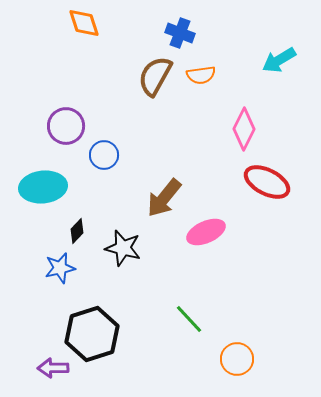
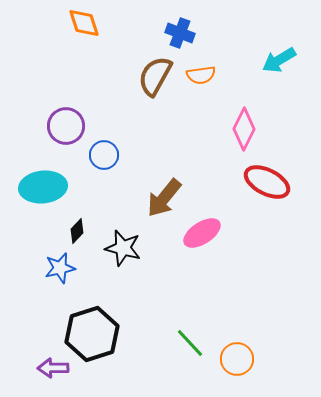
pink ellipse: moved 4 px left, 1 px down; rotated 9 degrees counterclockwise
green line: moved 1 px right, 24 px down
